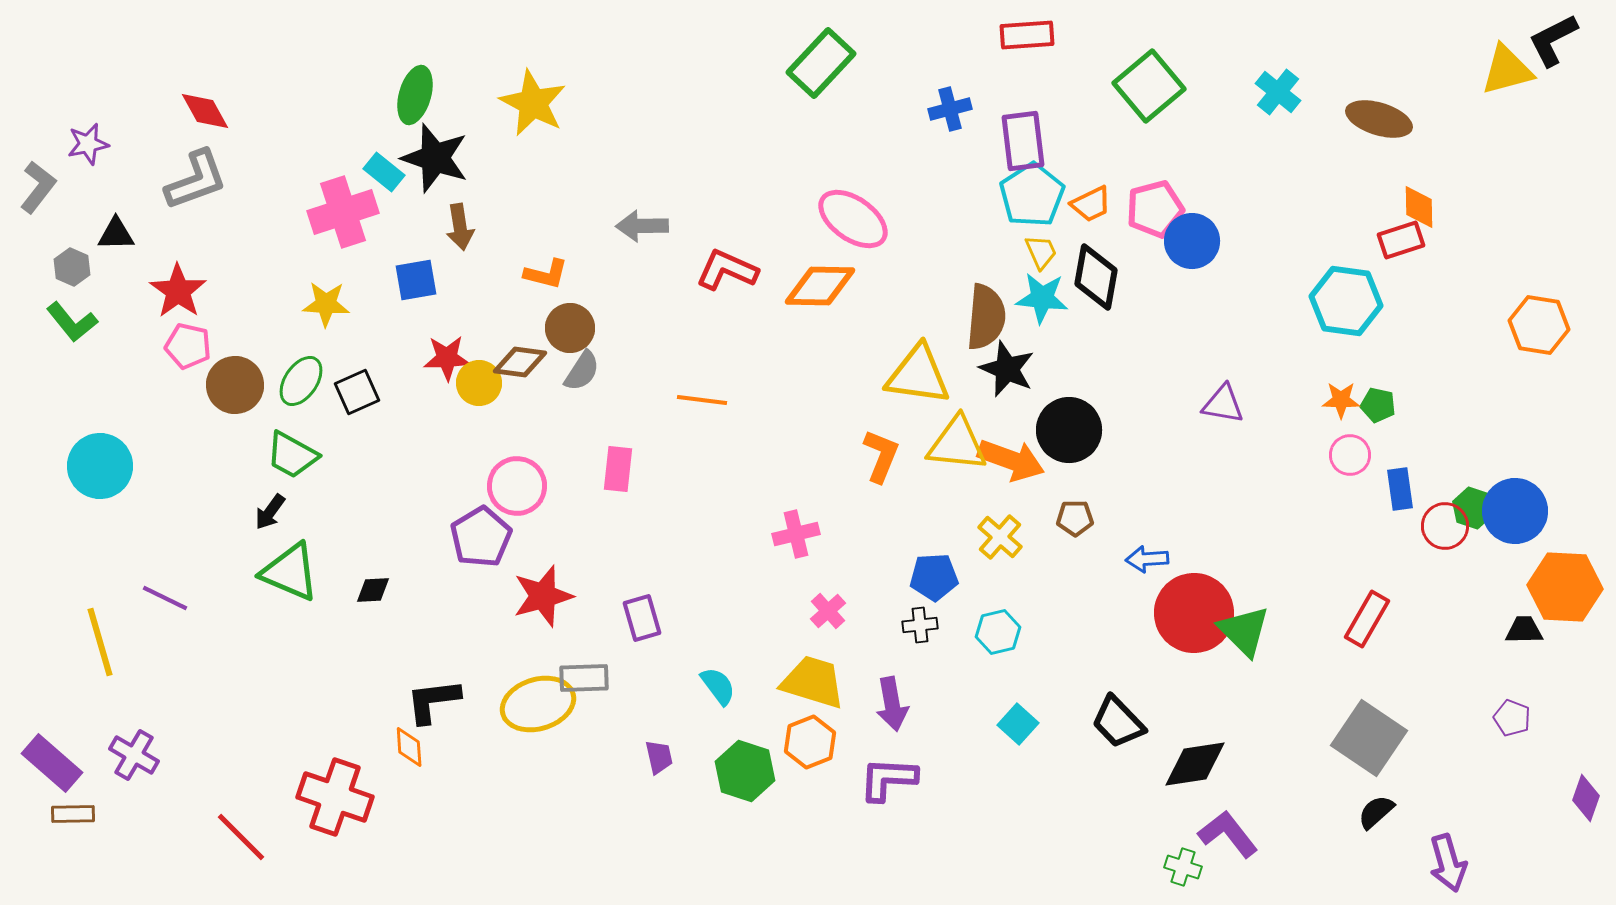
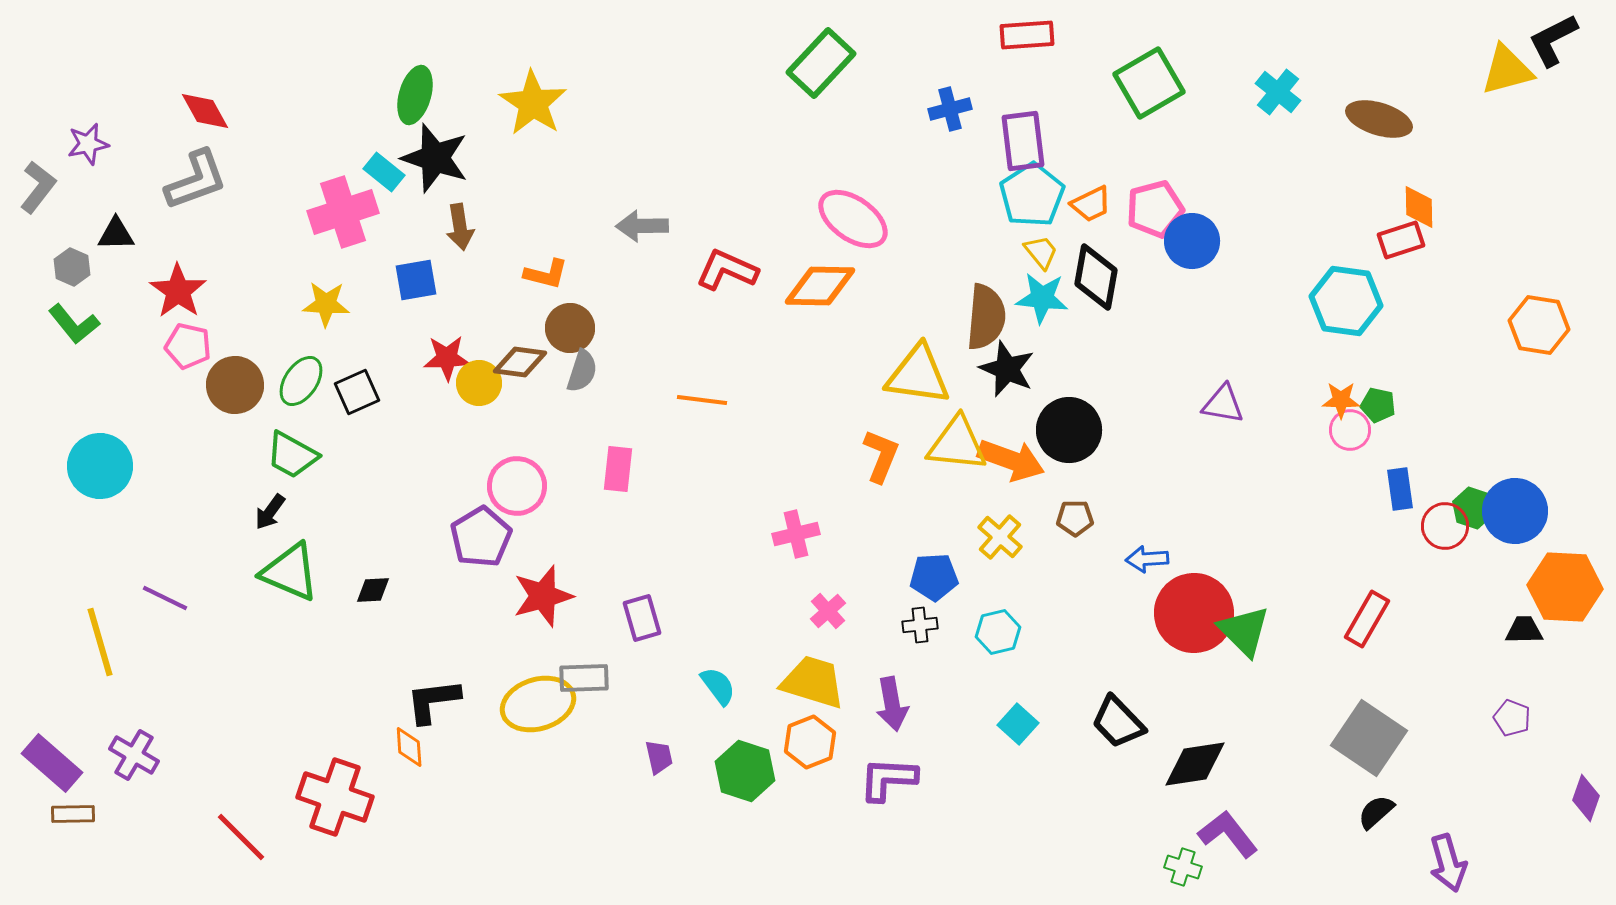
green square at (1149, 86): moved 3 px up; rotated 10 degrees clockwise
yellow star at (533, 103): rotated 6 degrees clockwise
yellow trapezoid at (1041, 252): rotated 15 degrees counterclockwise
green L-shape at (72, 322): moved 2 px right, 2 px down
gray semicircle at (582, 371): rotated 15 degrees counterclockwise
pink circle at (1350, 455): moved 25 px up
